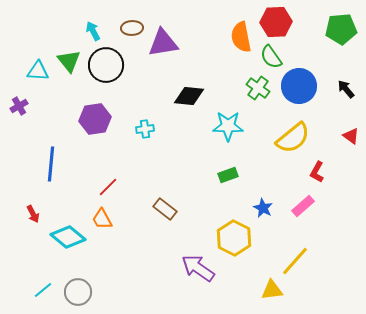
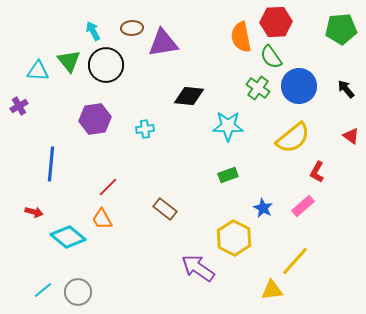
red arrow: moved 1 px right, 2 px up; rotated 48 degrees counterclockwise
